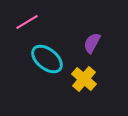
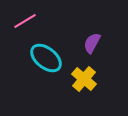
pink line: moved 2 px left, 1 px up
cyan ellipse: moved 1 px left, 1 px up
